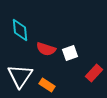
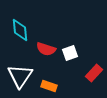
orange rectangle: moved 2 px right, 1 px down; rotated 14 degrees counterclockwise
